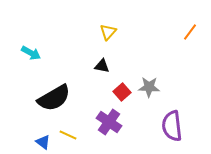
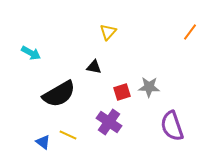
black triangle: moved 8 px left, 1 px down
red square: rotated 24 degrees clockwise
black semicircle: moved 5 px right, 4 px up
purple semicircle: rotated 12 degrees counterclockwise
